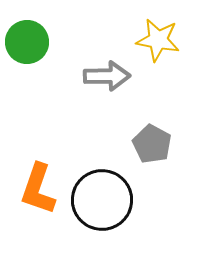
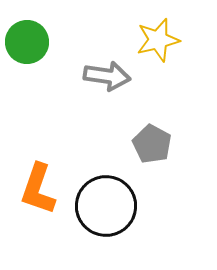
yellow star: rotated 24 degrees counterclockwise
gray arrow: rotated 9 degrees clockwise
black circle: moved 4 px right, 6 px down
